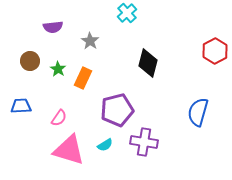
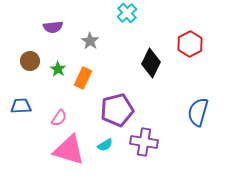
red hexagon: moved 25 px left, 7 px up
black diamond: moved 3 px right; rotated 12 degrees clockwise
